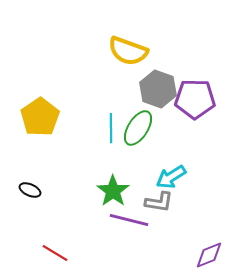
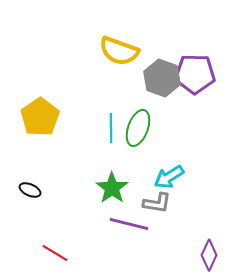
yellow semicircle: moved 9 px left
gray hexagon: moved 4 px right, 11 px up
purple pentagon: moved 25 px up
green ellipse: rotated 12 degrees counterclockwise
cyan arrow: moved 2 px left
green star: moved 1 px left, 3 px up
gray L-shape: moved 2 px left, 1 px down
purple line: moved 4 px down
purple diamond: rotated 44 degrees counterclockwise
